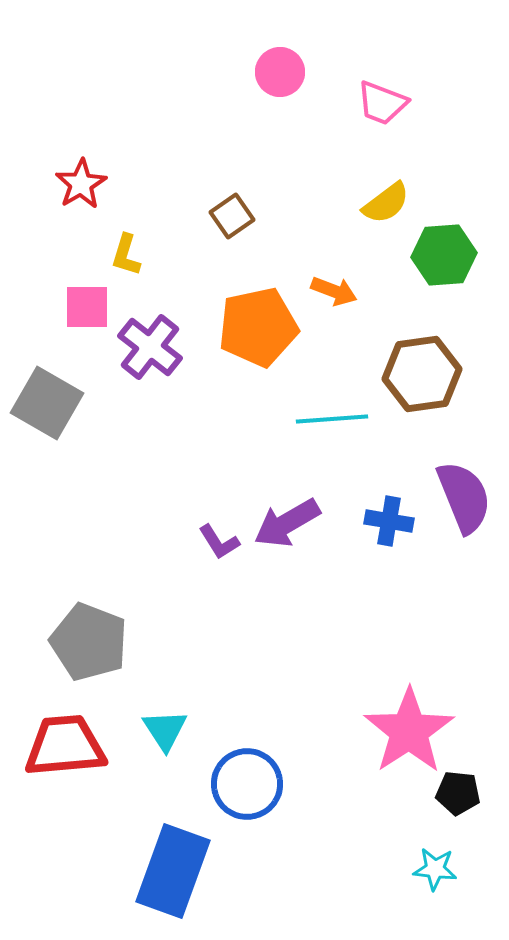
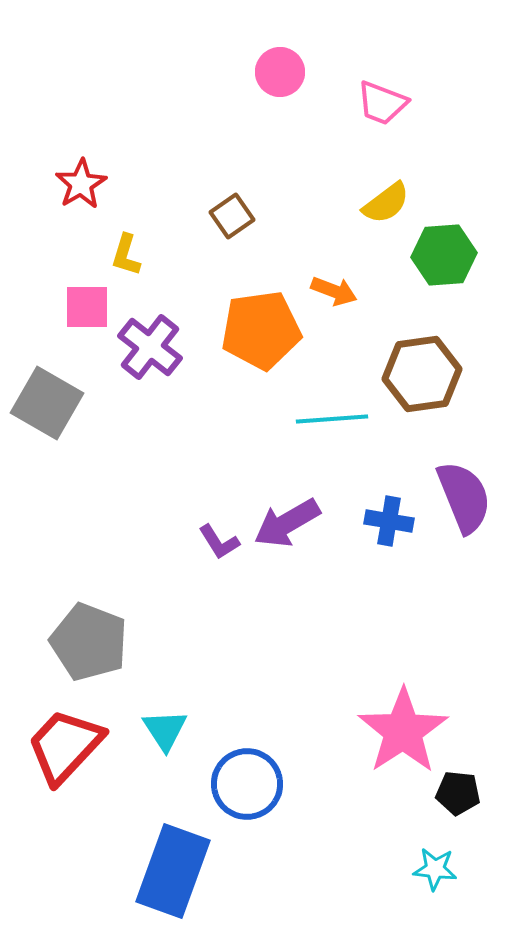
orange pentagon: moved 3 px right, 3 px down; rotated 4 degrees clockwise
pink star: moved 6 px left
red trapezoid: rotated 42 degrees counterclockwise
